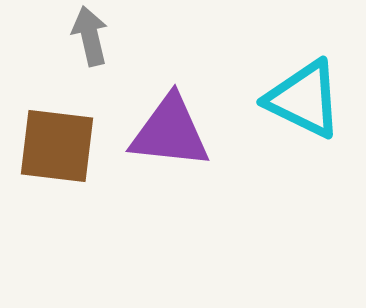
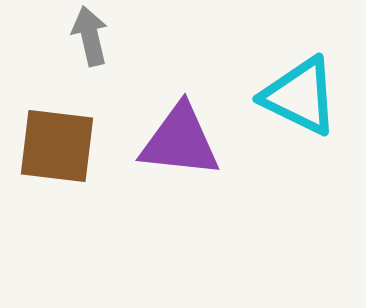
cyan triangle: moved 4 px left, 3 px up
purple triangle: moved 10 px right, 9 px down
